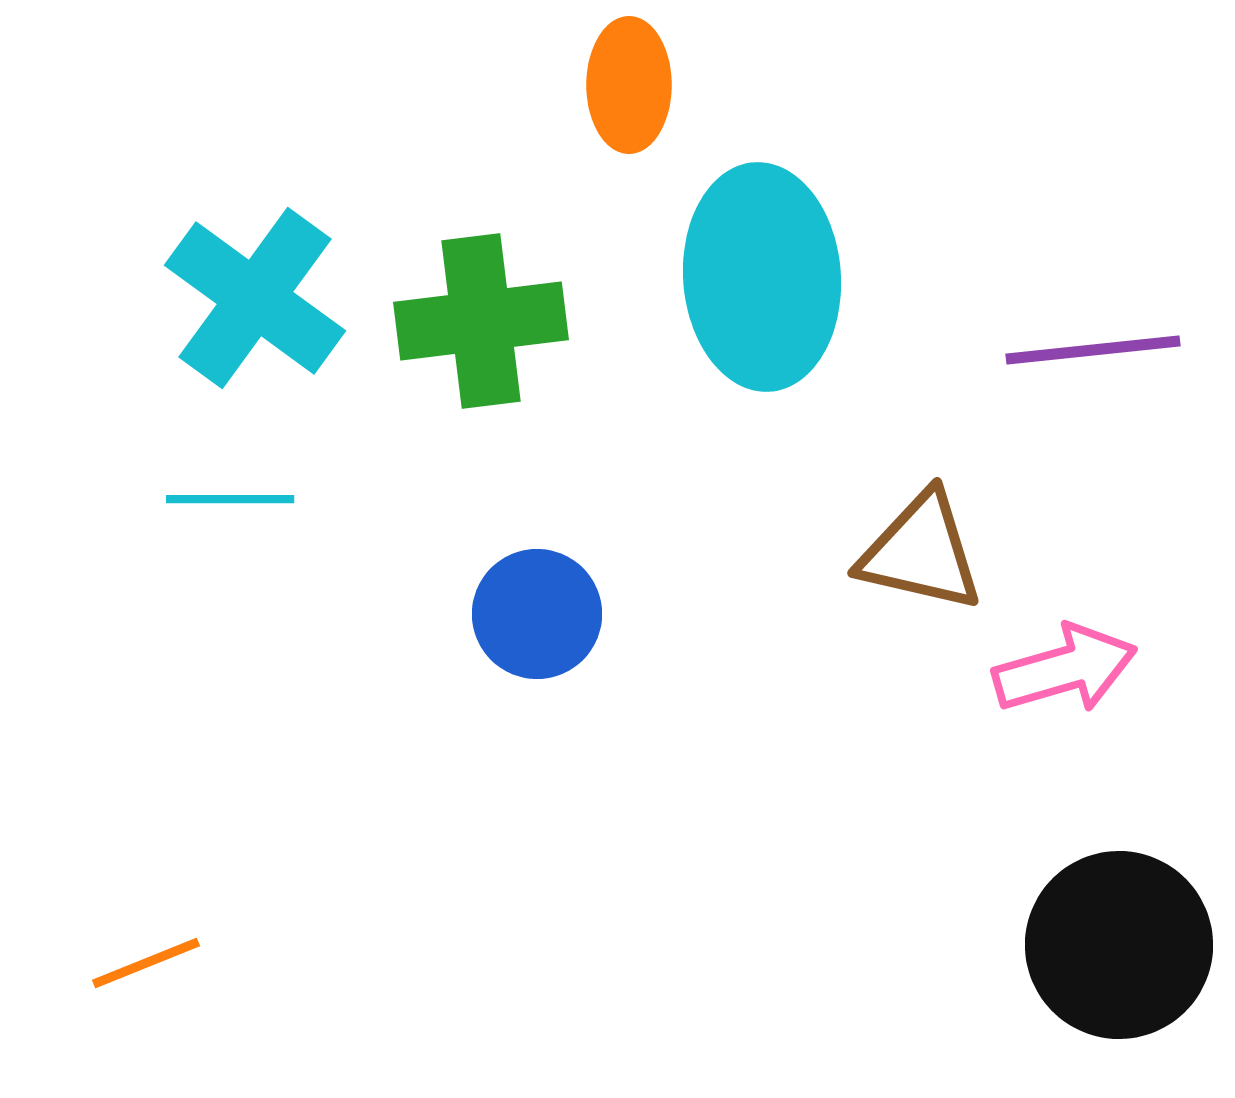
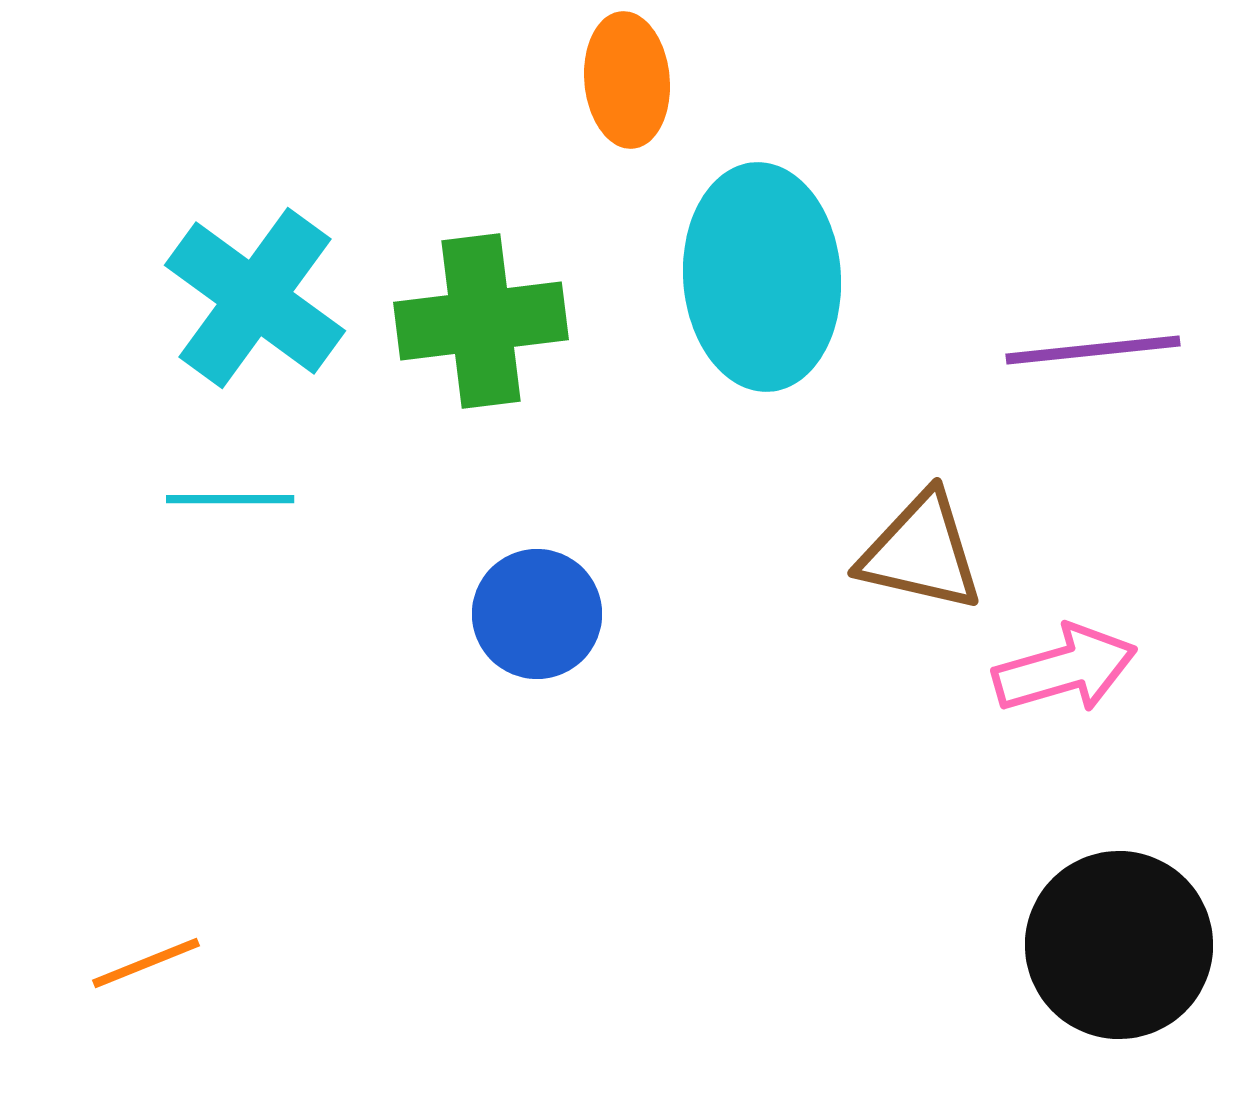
orange ellipse: moved 2 px left, 5 px up; rotated 5 degrees counterclockwise
